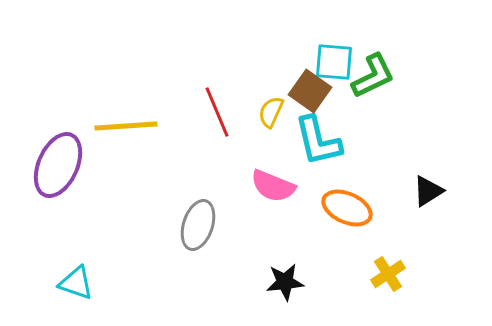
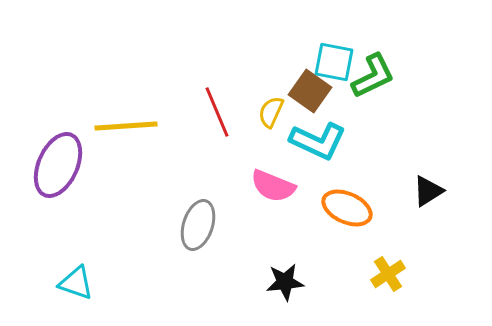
cyan square: rotated 6 degrees clockwise
cyan L-shape: rotated 52 degrees counterclockwise
